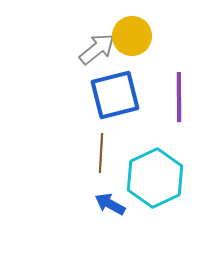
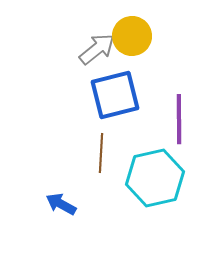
purple line: moved 22 px down
cyan hexagon: rotated 12 degrees clockwise
blue arrow: moved 49 px left
